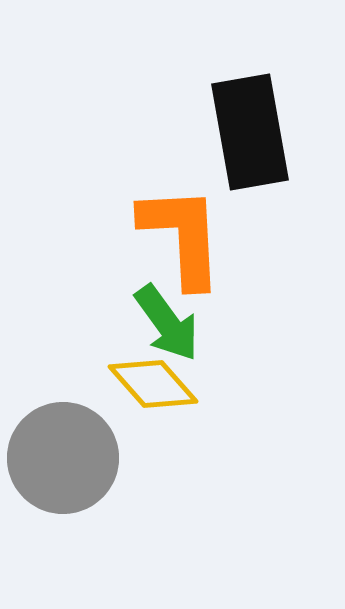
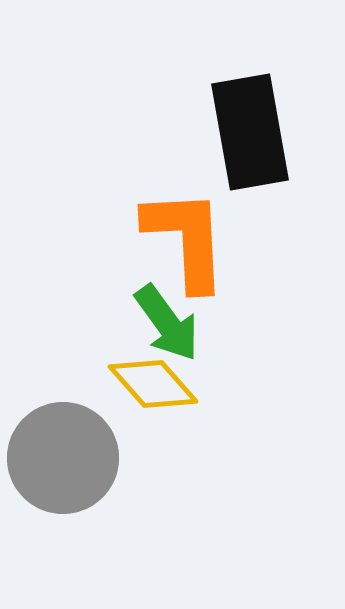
orange L-shape: moved 4 px right, 3 px down
